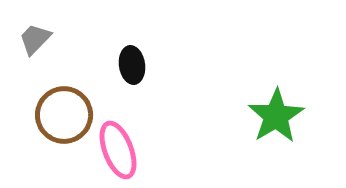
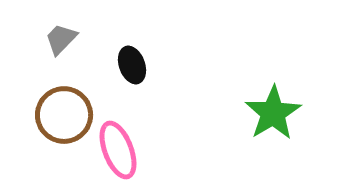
gray trapezoid: moved 26 px right
black ellipse: rotated 12 degrees counterclockwise
green star: moved 3 px left, 3 px up
